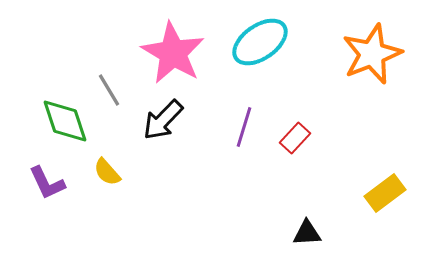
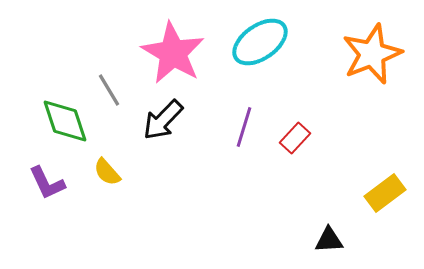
black triangle: moved 22 px right, 7 px down
